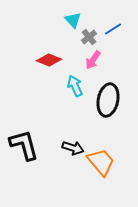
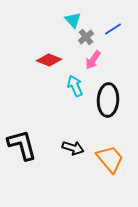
gray cross: moved 3 px left
black ellipse: rotated 8 degrees counterclockwise
black L-shape: moved 2 px left
orange trapezoid: moved 9 px right, 3 px up
